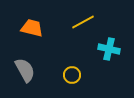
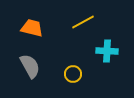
cyan cross: moved 2 px left, 2 px down; rotated 10 degrees counterclockwise
gray semicircle: moved 5 px right, 4 px up
yellow circle: moved 1 px right, 1 px up
